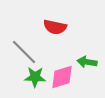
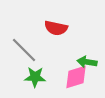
red semicircle: moved 1 px right, 1 px down
gray line: moved 2 px up
pink diamond: moved 14 px right
